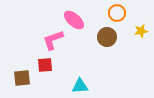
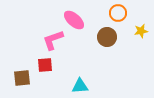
orange circle: moved 1 px right
